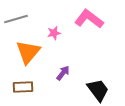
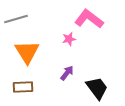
pink star: moved 15 px right, 6 px down
orange triangle: moved 1 px left; rotated 12 degrees counterclockwise
purple arrow: moved 4 px right
black trapezoid: moved 1 px left, 2 px up
